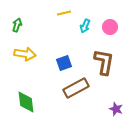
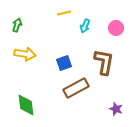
pink circle: moved 6 px right, 1 px down
green diamond: moved 3 px down
